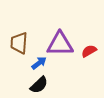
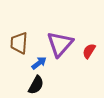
purple triangle: rotated 48 degrees counterclockwise
red semicircle: rotated 28 degrees counterclockwise
black semicircle: moved 3 px left; rotated 18 degrees counterclockwise
